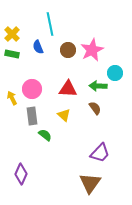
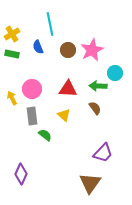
yellow cross: rotated 14 degrees clockwise
purple trapezoid: moved 3 px right
